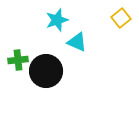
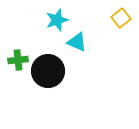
black circle: moved 2 px right
